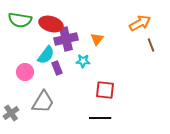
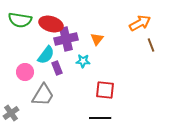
gray trapezoid: moved 7 px up
